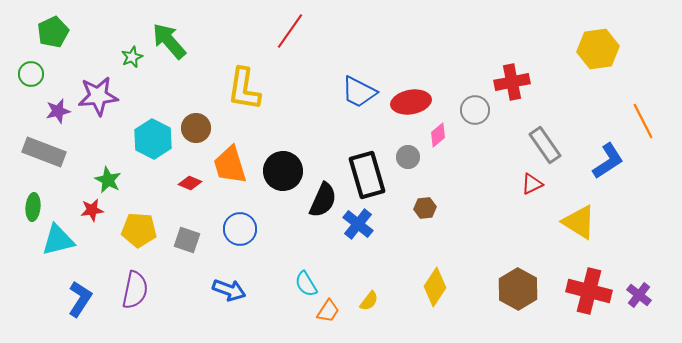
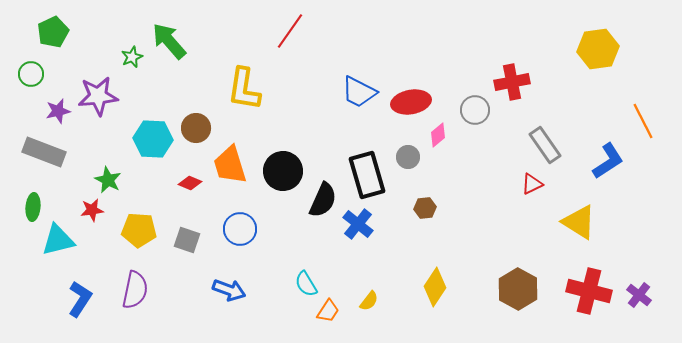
cyan hexagon at (153, 139): rotated 24 degrees counterclockwise
